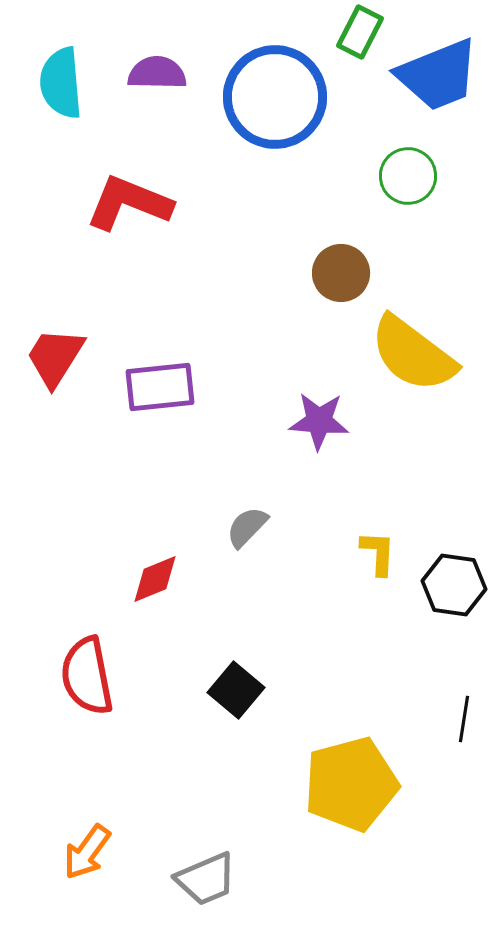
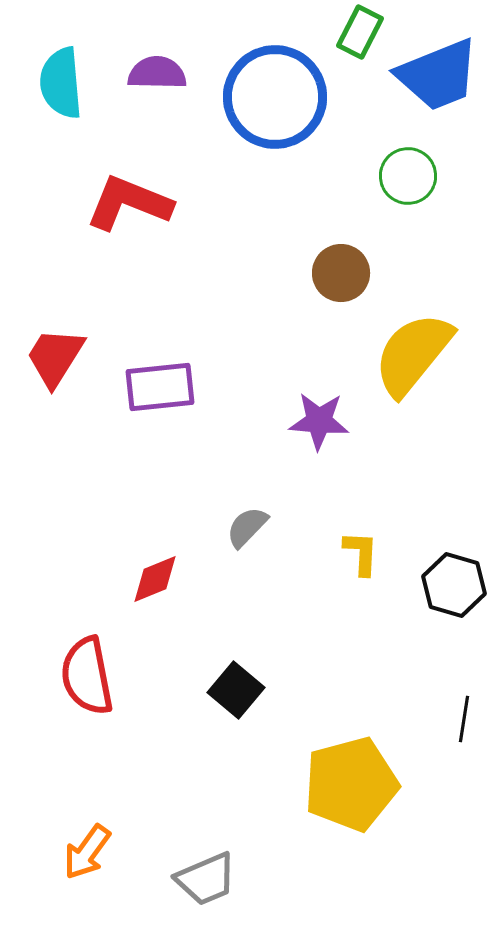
yellow semicircle: rotated 92 degrees clockwise
yellow L-shape: moved 17 px left
black hexagon: rotated 8 degrees clockwise
